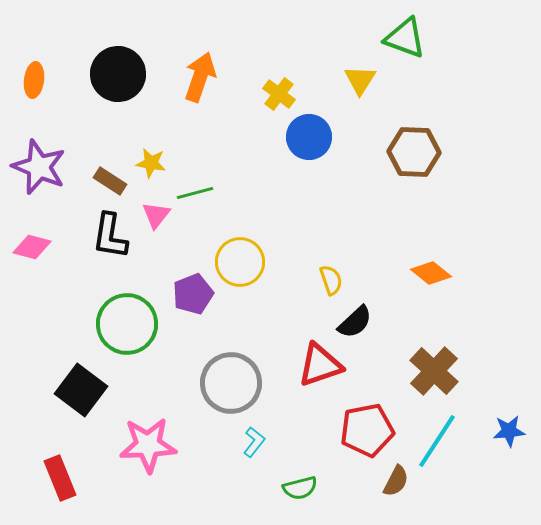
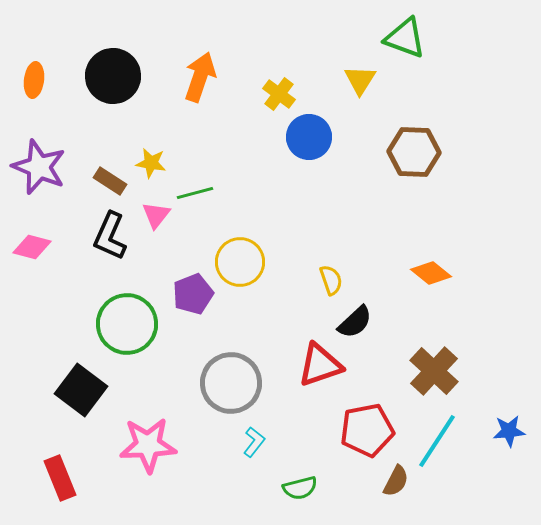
black circle: moved 5 px left, 2 px down
black L-shape: rotated 15 degrees clockwise
